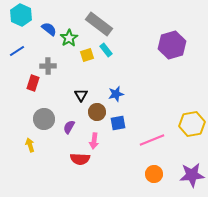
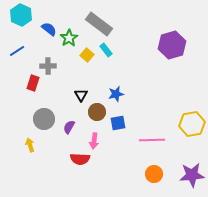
yellow square: rotated 32 degrees counterclockwise
pink line: rotated 20 degrees clockwise
